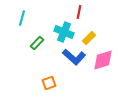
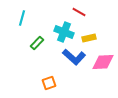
red line: rotated 72 degrees counterclockwise
yellow rectangle: rotated 32 degrees clockwise
pink diamond: moved 2 px down; rotated 15 degrees clockwise
